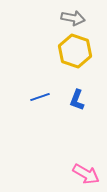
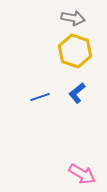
blue L-shape: moved 7 px up; rotated 30 degrees clockwise
pink arrow: moved 4 px left
